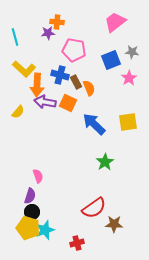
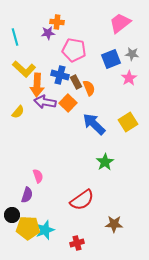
pink trapezoid: moved 5 px right, 1 px down
gray star: moved 2 px down
blue square: moved 1 px up
orange square: rotated 18 degrees clockwise
yellow square: rotated 24 degrees counterclockwise
purple semicircle: moved 3 px left, 1 px up
red semicircle: moved 12 px left, 8 px up
black circle: moved 20 px left, 3 px down
yellow pentagon: rotated 15 degrees counterclockwise
